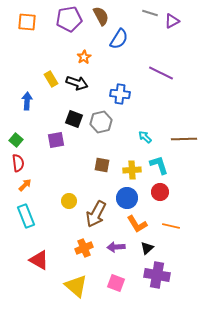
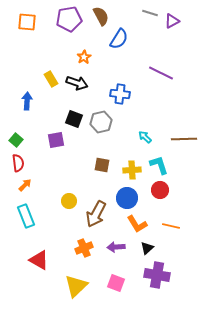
red circle: moved 2 px up
yellow triangle: rotated 35 degrees clockwise
